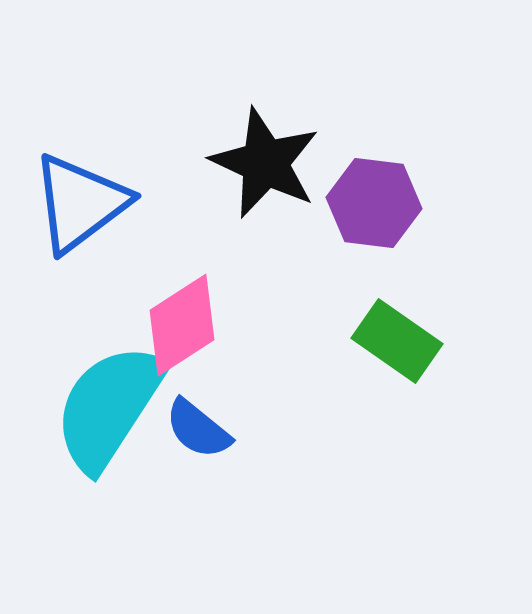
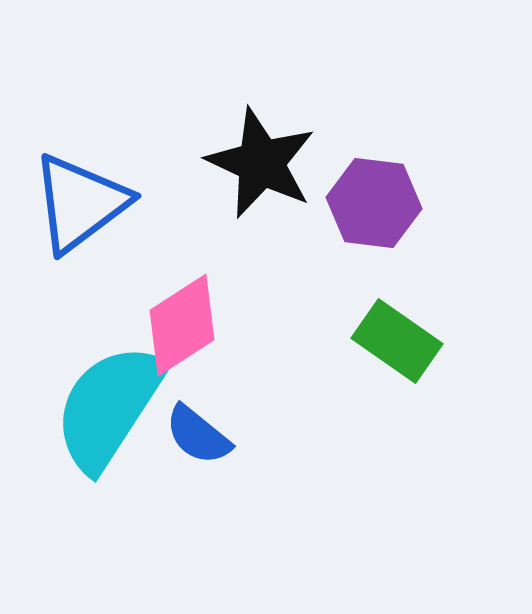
black star: moved 4 px left
blue semicircle: moved 6 px down
